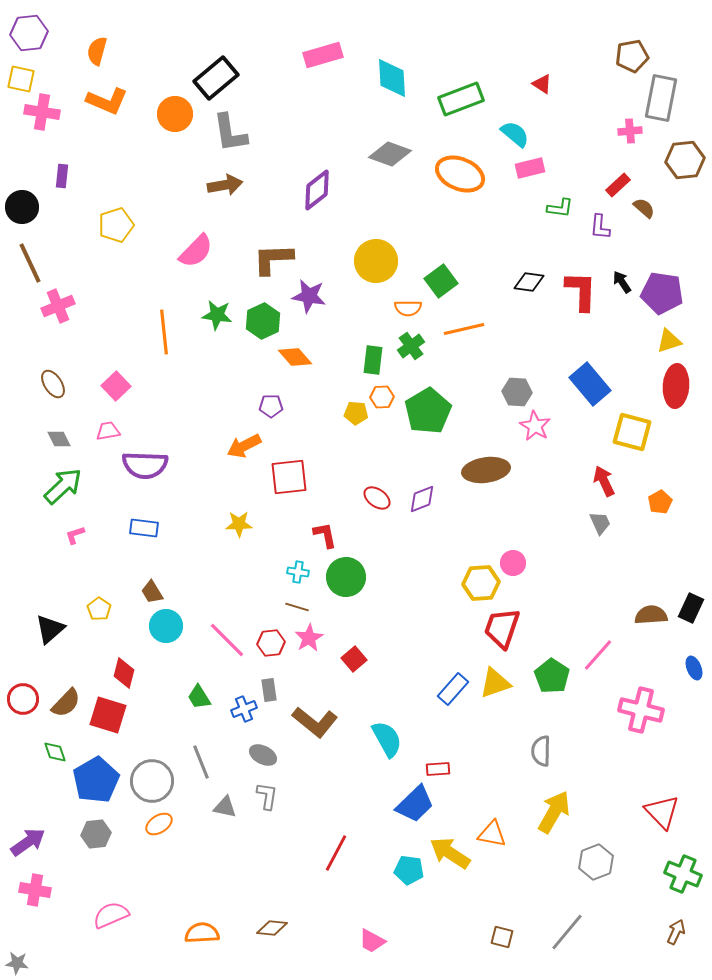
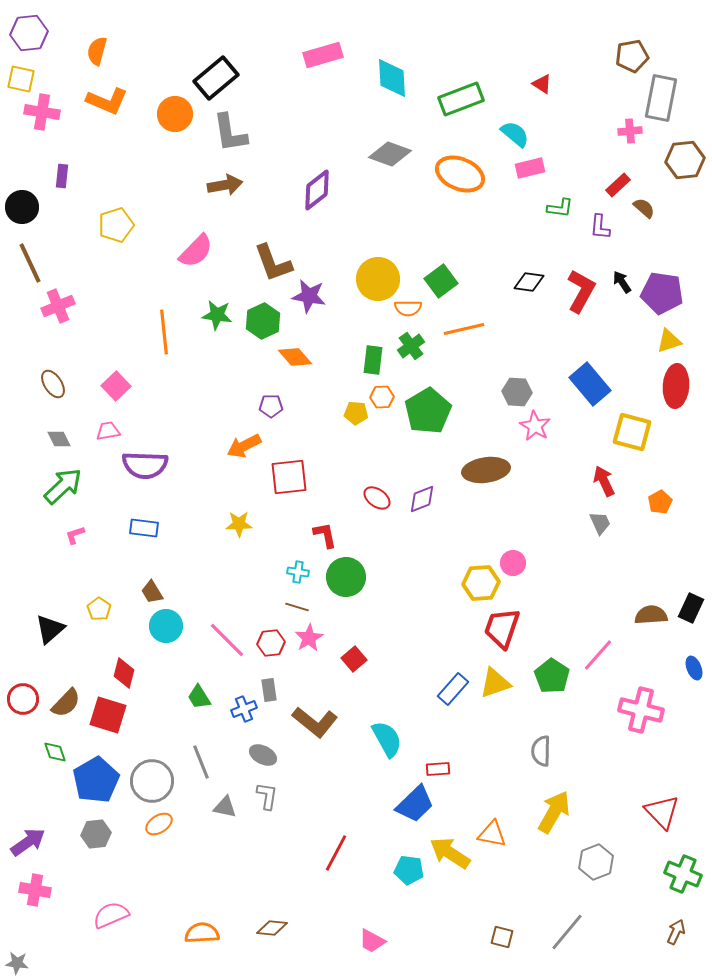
brown L-shape at (273, 259): moved 4 px down; rotated 108 degrees counterclockwise
yellow circle at (376, 261): moved 2 px right, 18 px down
red L-shape at (581, 291): rotated 27 degrees clockwise
